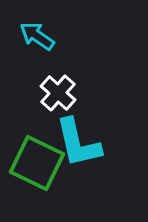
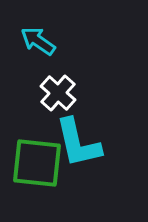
cyan arrow: moved 1 px right, 5 px down
green square: rotated 20 degrees counterclockwise
